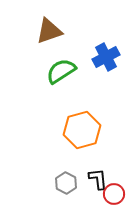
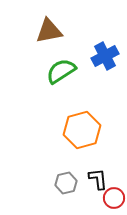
brown triangle: rotated 8 degrees clockwise
blue cross: moved 1 px left, 1 px up
gray hexagon: rotated 20 degrees clockwise
red circle: moved 4 px down
